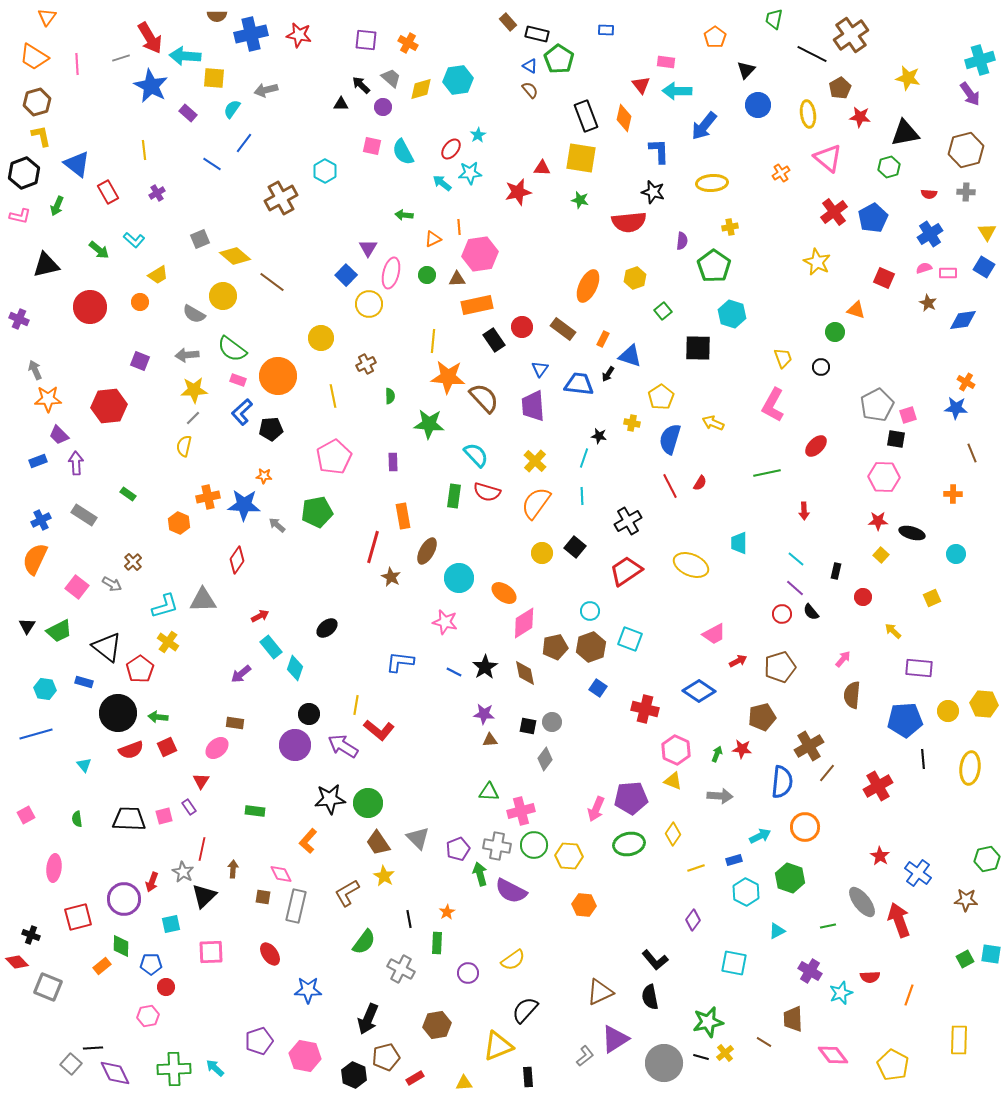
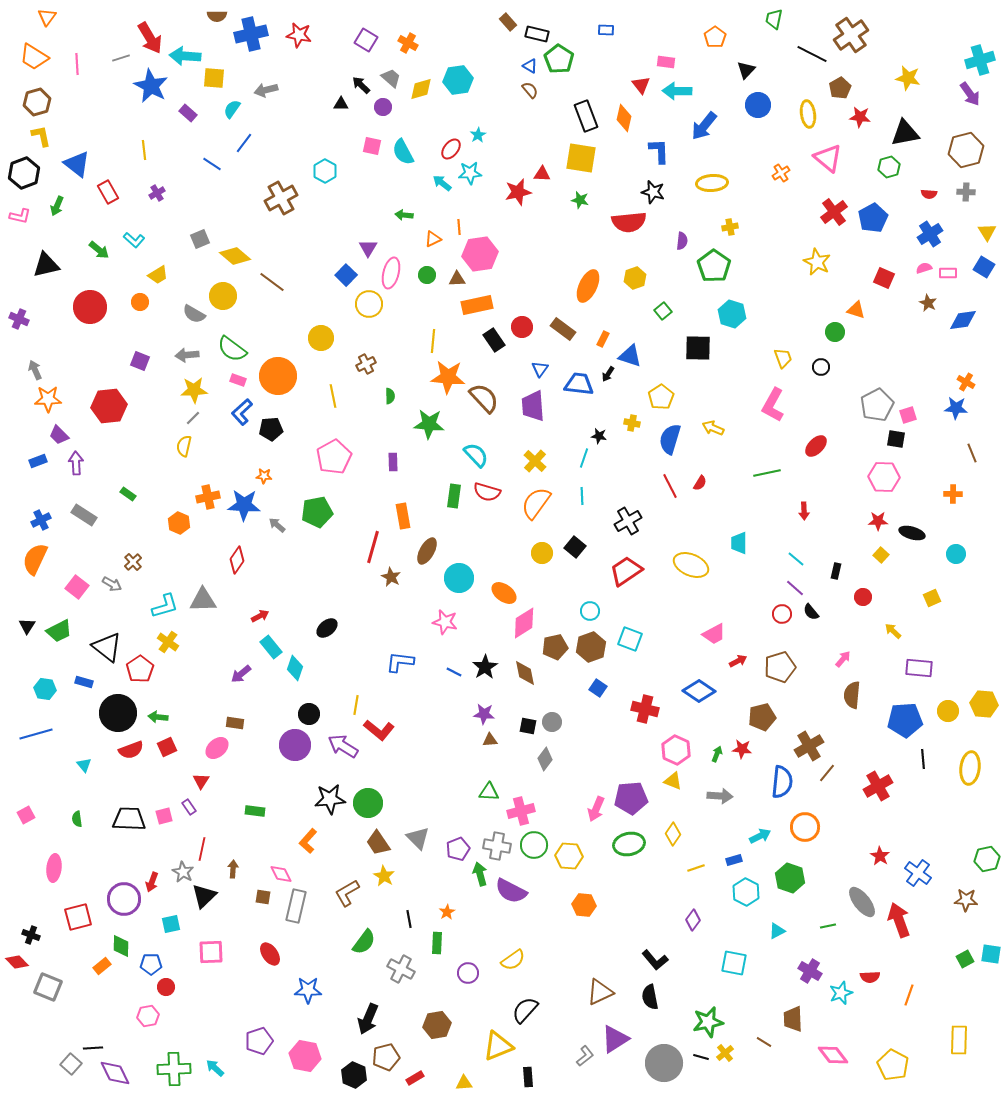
purple square at (366, 40): rotated 25 degrees clockwise
red triangle at (542, 168): moved 6 px down
yellow arrow at (713, 423): moved 5 px down
